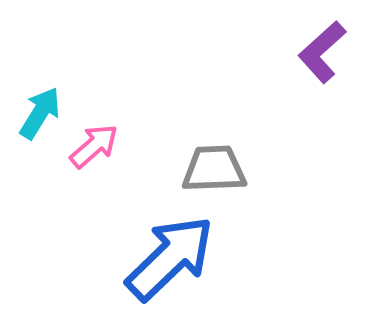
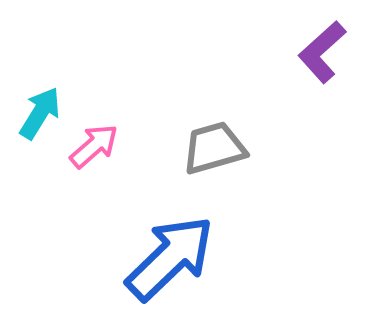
gray trapezoid: moved 21 px up; rotated 14 degrees counterclockwise
